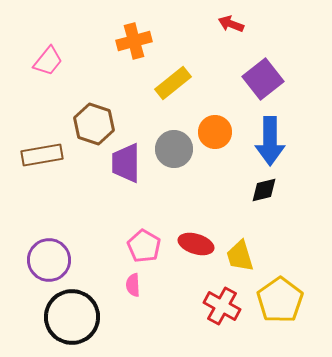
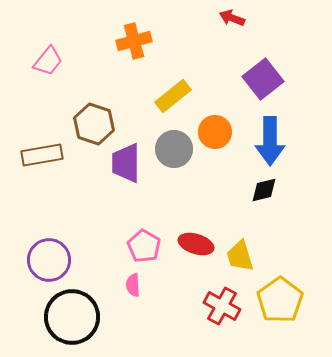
red arrow: moved 1 px right, 6 px up
yellow rectangle: moved 13 px down
